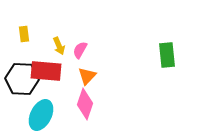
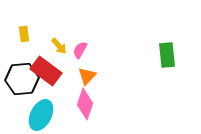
yellow arrow: rotated 18 degrees counterclockwise
red rectangle: rotated 32 degrees clockwise
black hexagon: rotated 8 degrees counterclockwise
